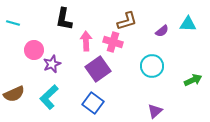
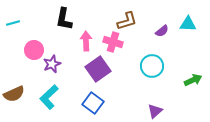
cyan line: rotated 32 degrees counterclockwise
